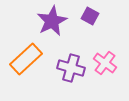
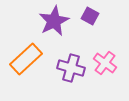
purple star: moved 2 px right
